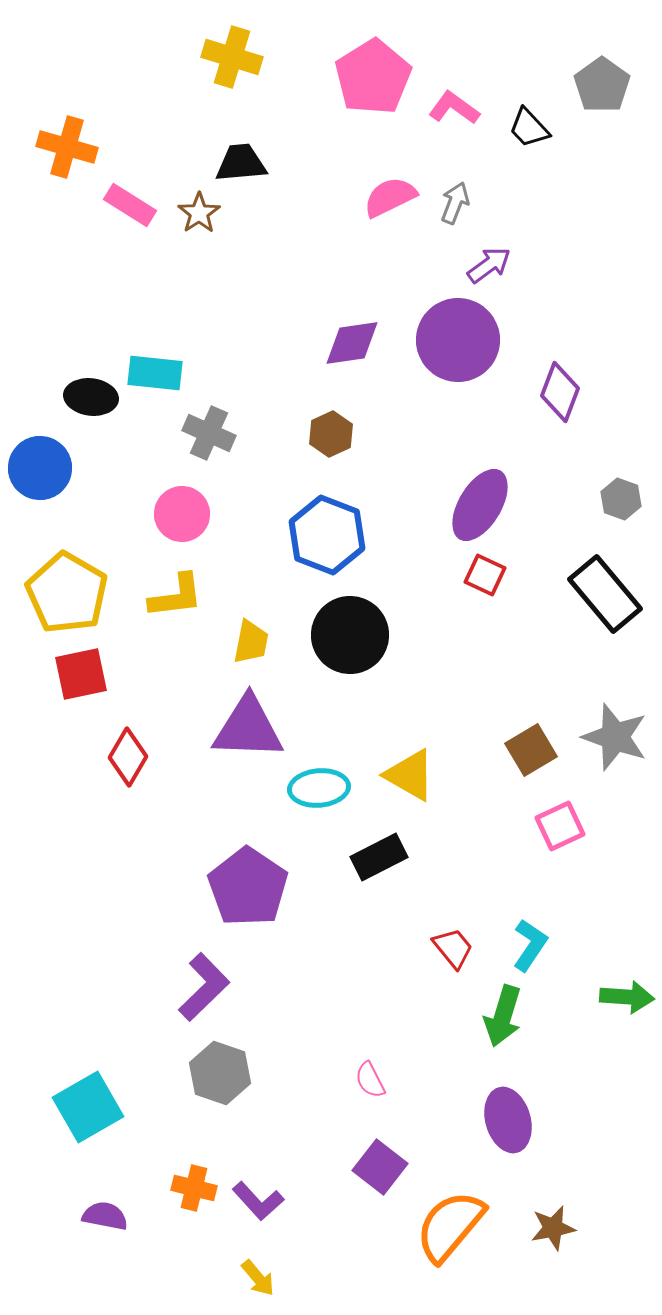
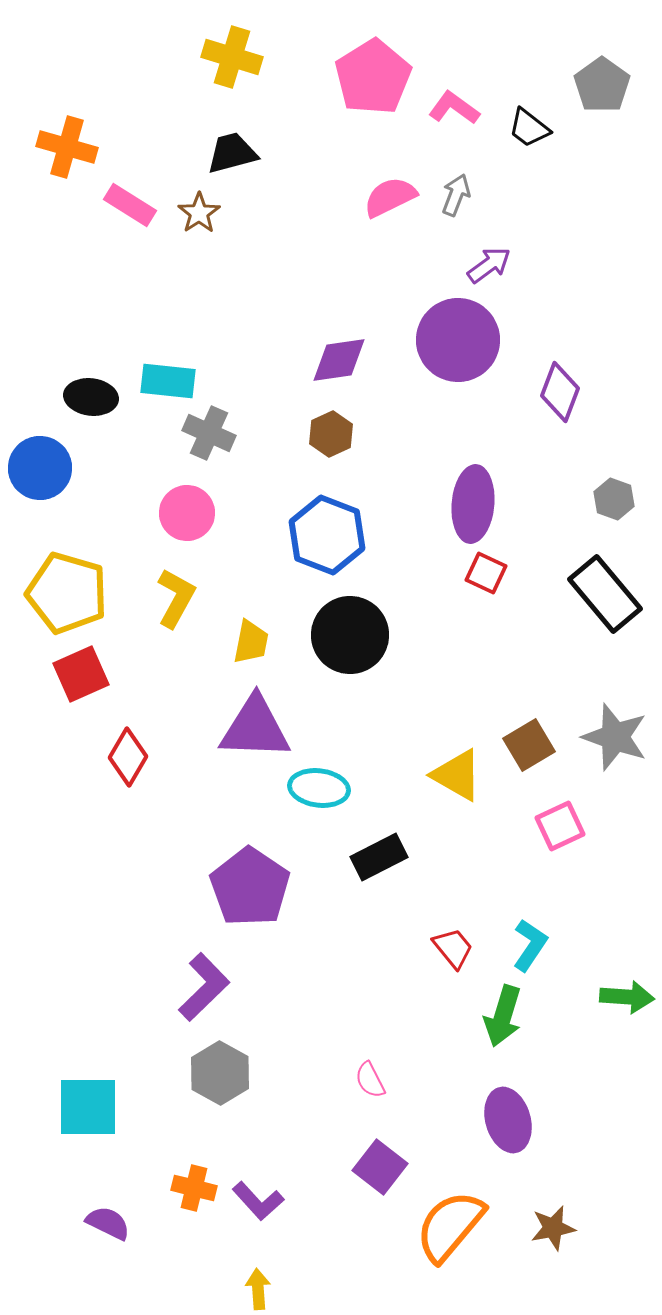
black trapezoid at (529, 128): rotated 9 degrees counterclockwise
black trapezoid at (241, 163): moved 9 px left, 10 px up; rotated 10 degrees counterclockwise
gray arrow at (455, 203): moved 1 px right, 8 px up
purple diamond at (352, 343): moved 13 px left, 17 px down
cyan rectangle at (155, 373): moved 13 px right, 8 px down
gray hexagon at (621, 499): moved 7 px left
purple ellipse at (480, 505): moved 7 px left, 1 px up; rotated 26 degrees counterclockwise
pink circle at (182, 514): moved 5 px right, 1 px up
red square at (485, 575): moved 1 px right, 2 px up
yellow pentagon at (67, 593): rotated 14 degrees counterclockwise
yellow L-shape at (176, 596): moved 2 px down; rotated 54 degrees counterclockwise
red square at (81, 674): rotated 12 degrees counterclockwise
purple triangle at (248, 728): moved 7 px right
brown square at (531, 750): moved 2 px left, 5 px up
yellow triangle at (410, 775): moved 47 px right
cyan ellipse at (319, 788): rotated 12 degrees clockwise
purple pentagon at (248, 887): moved 2 px right
gray hexagon at (220, 1073): rotated 10 degrees clockwise
cyan square at (88, 1107): rotated 30 degrees clockwise
purple semicircle at (105, 1216): moved 3 px right, 7 px down; rotated 15 degrees clockwise
yellow arrow at (258, 1278): moved 11 px down; rotated 144 degrees counterclockwise
